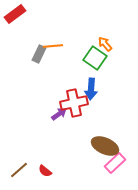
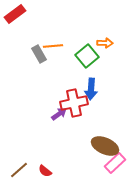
orange arrow: moved 1 px up; rotated 133 degrees clockwise
gray rectangle: rotated 54 degrees counterclockwise
green square: moved 8 px left, 2 px up; rotated 15 degrees clockwise
